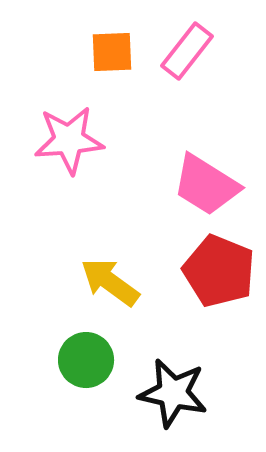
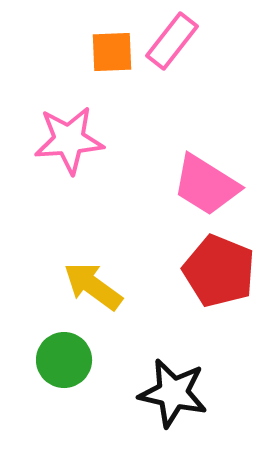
pink rectangle: moved 15 px left, 10 px up
yellow arrow: moved 17 px left, 4 px down
green circle: moved 22 px left
